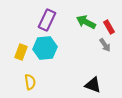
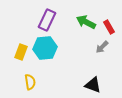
gray arrow: moved 3 px left, 2 px down; rotated 80 degrees clockwise
